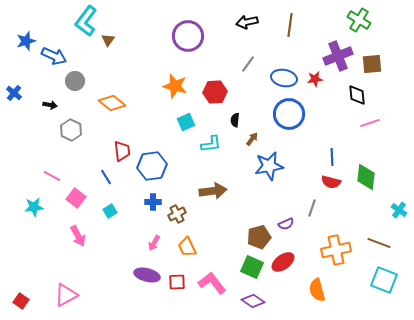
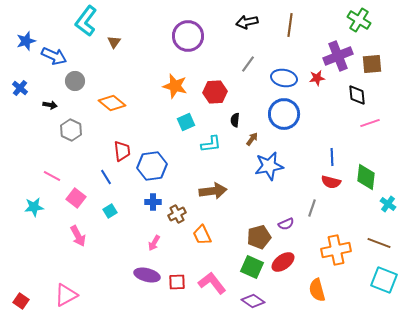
brown triangle at (108, 40): moved 6 px right, 2 px down
red star at (315, 79): moved 2 px right, 1 px up
blue cross at (14, 93): moved 6 px right, 5 px up
blue circle at (289, 114): moved 5 px left
cyan cross at (399, 210): moved 11 px left, 6 px up
orange trapezoid at (187, 247): moved 15 px right, 12 px up
